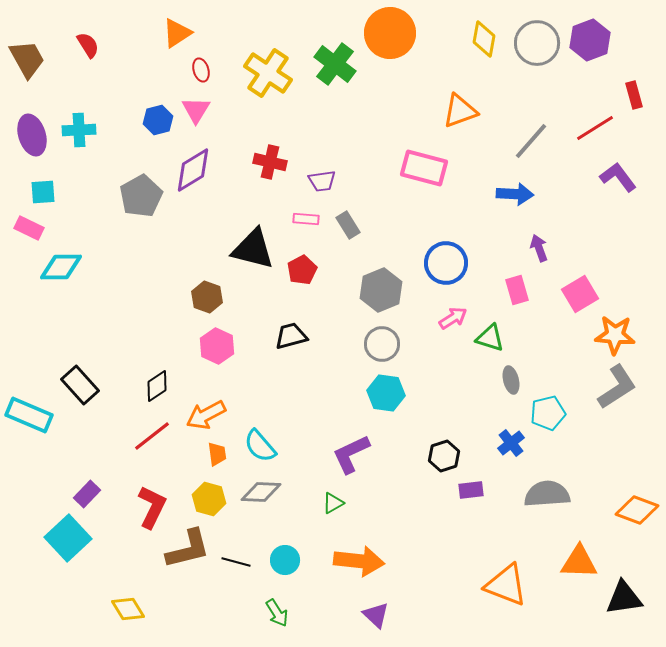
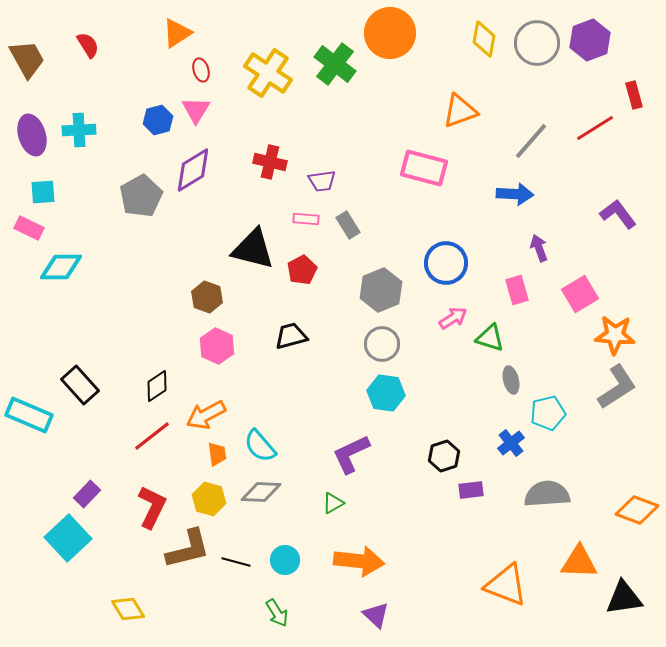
purple L-shape at (618, 177): moved 37 px down
